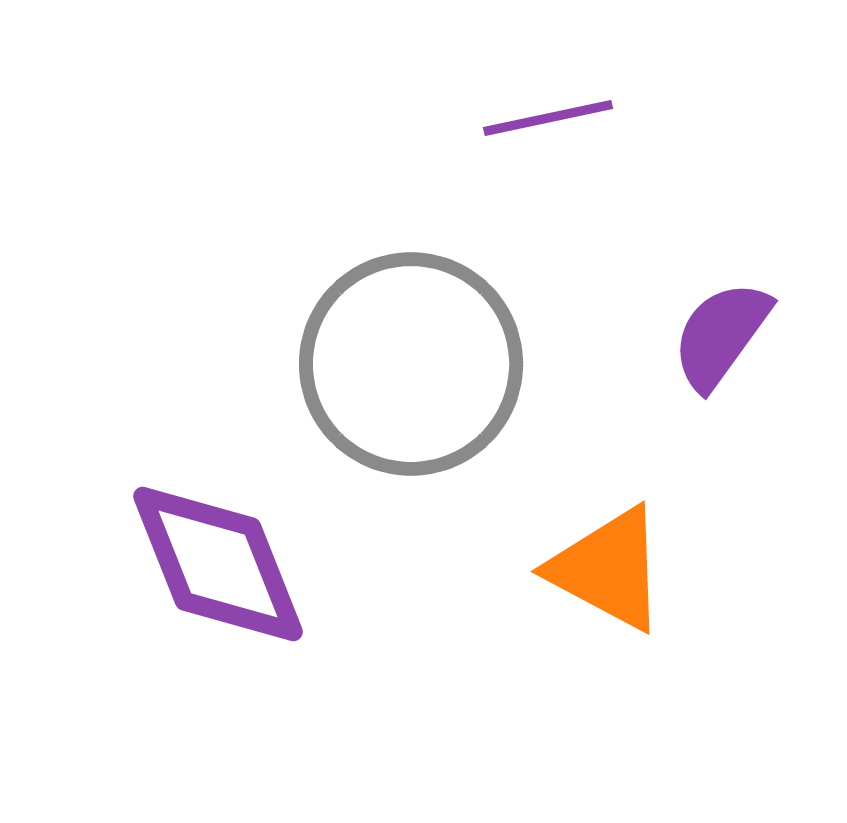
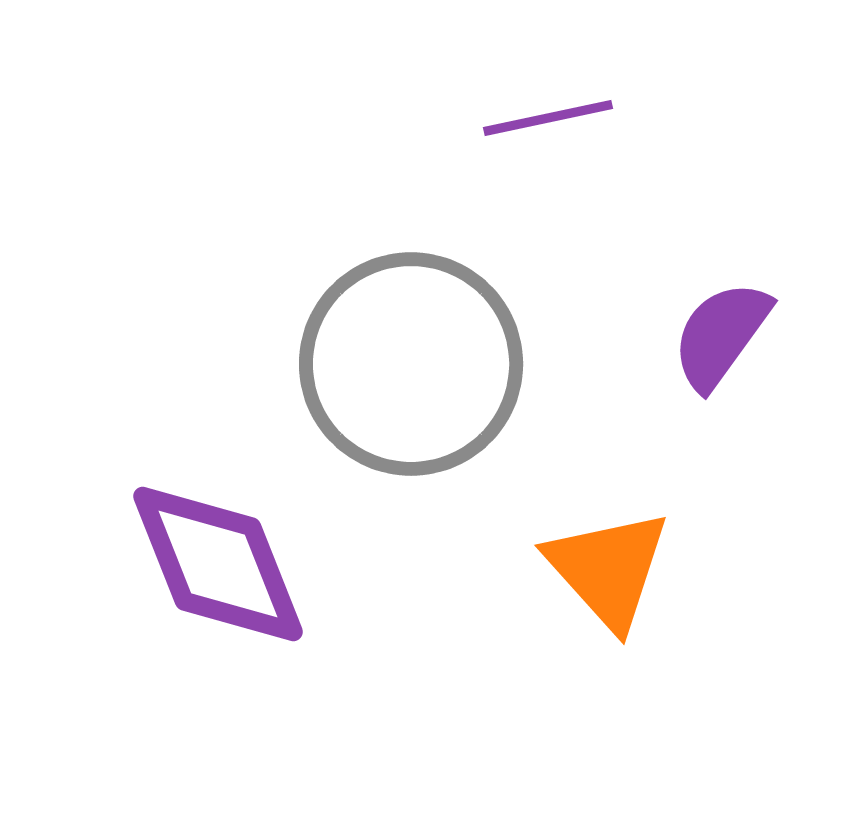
orange triangle: rotated 20 degrees clockwise
